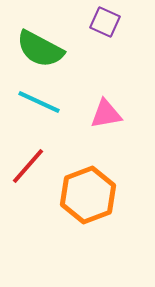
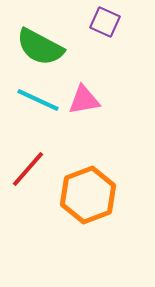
green semicircle: moved 2 px up
cyan line: moved 1 px left, 2 px up
pink triangle: moved 22 px left, 14 px up
red line: moved 3 px down
